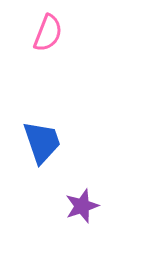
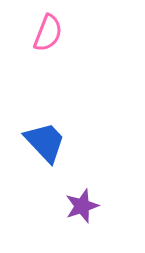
blue trapezoid: moved 3 px right; rotated 24 degrees counterclockwise
